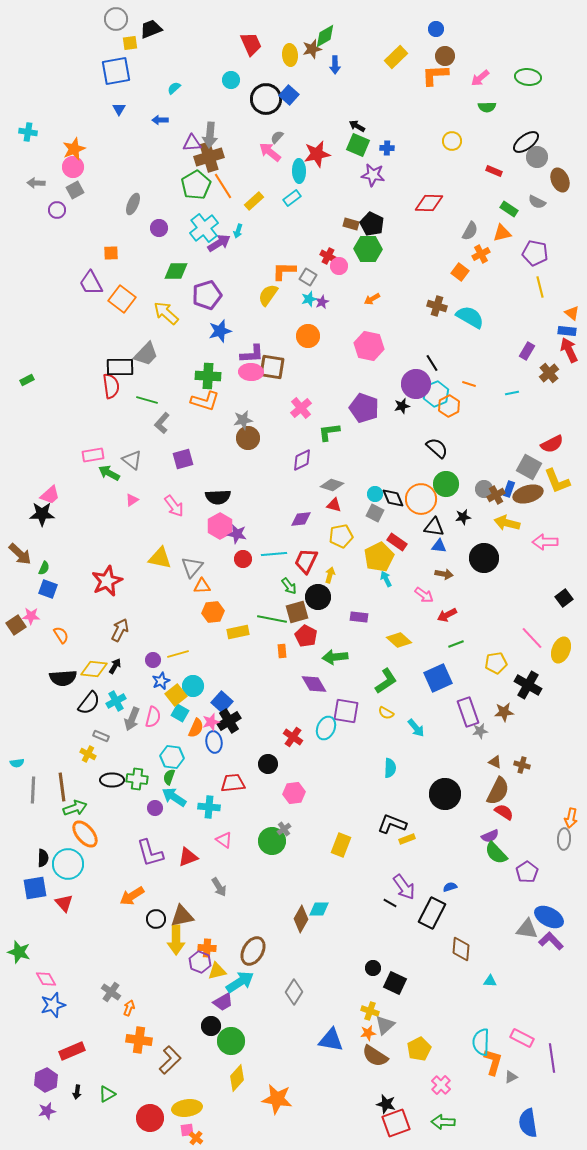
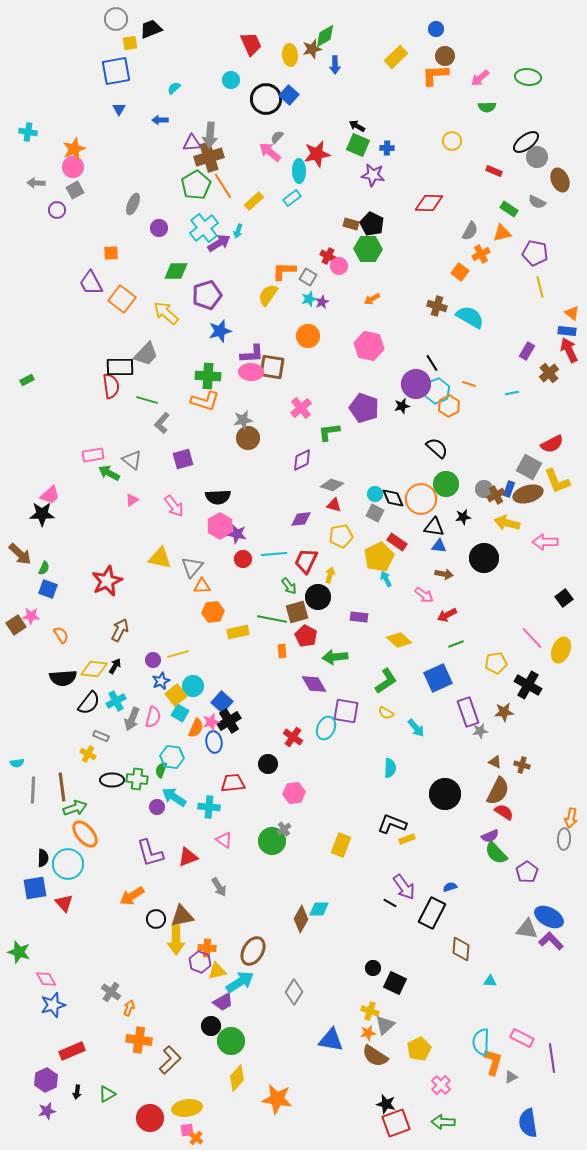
cyan hexagon at (436, 394): moved 1 px right, 3 px up
green semicircle at (169, 777): moved 8 px left, 7 px up
purple circle at (155, 808): moved 2 px right, 1 px up
